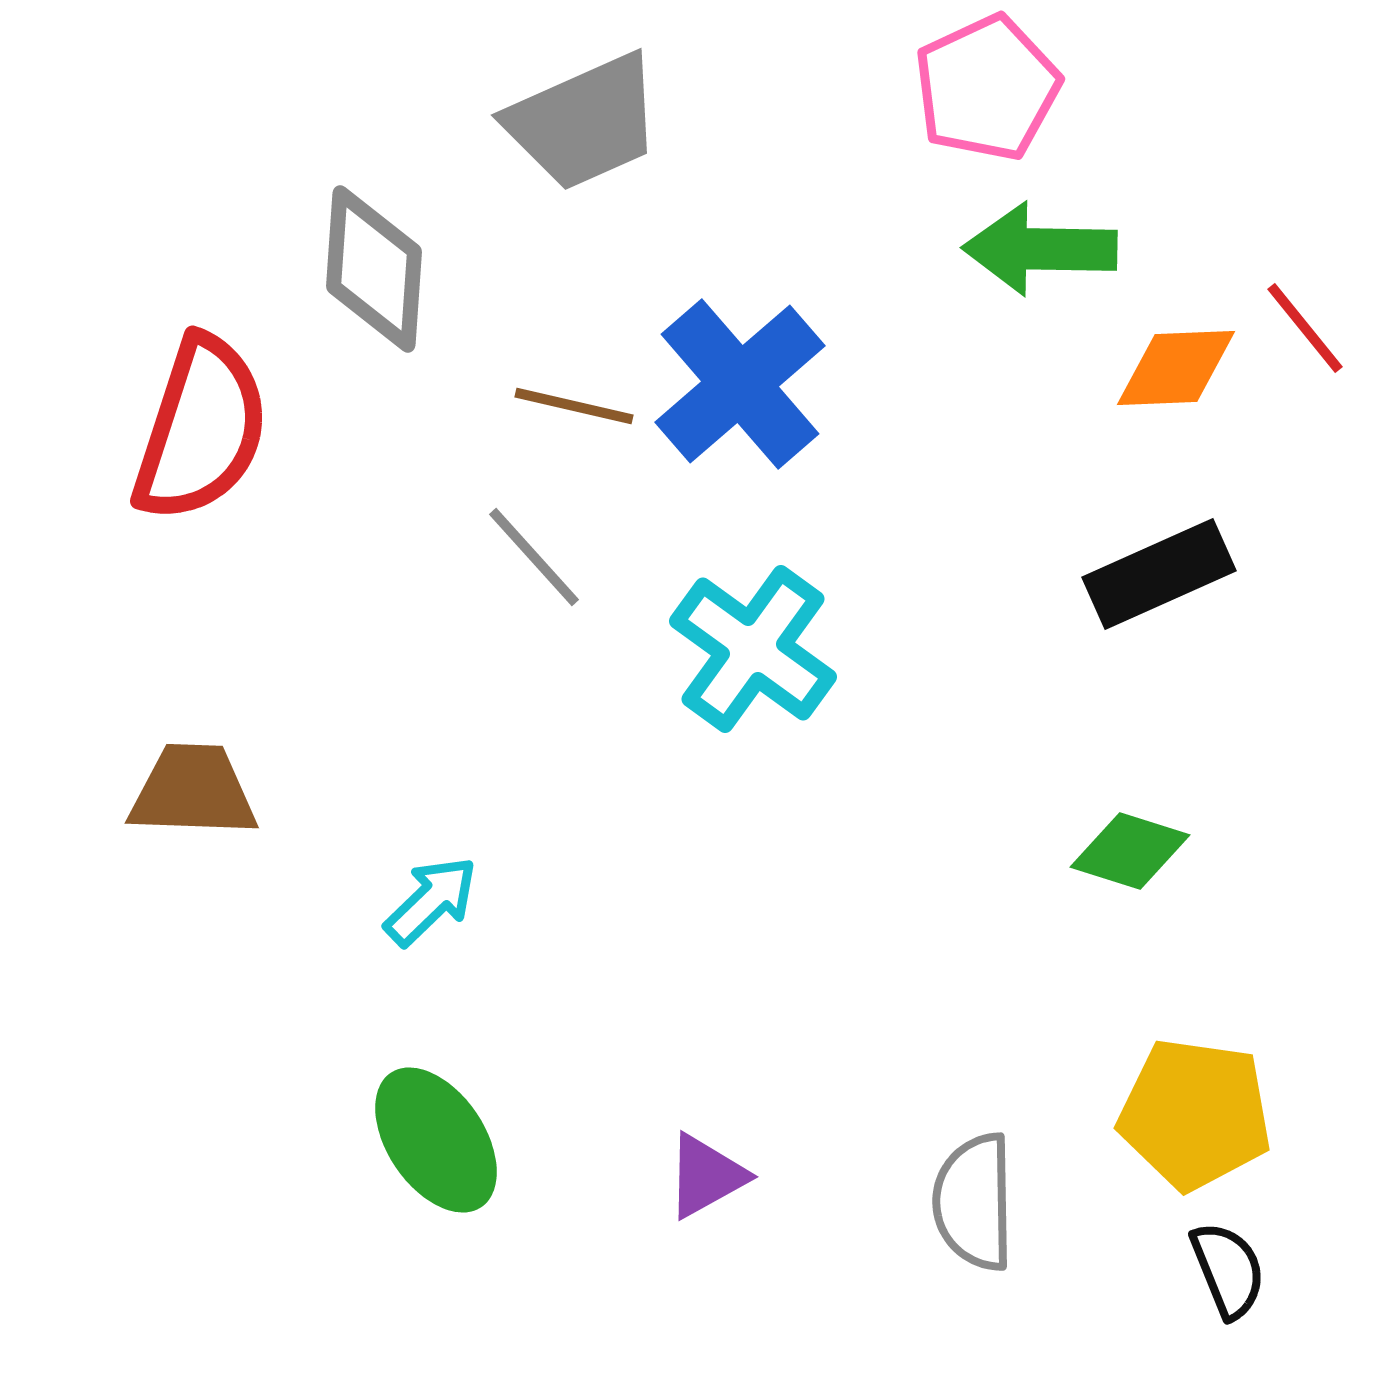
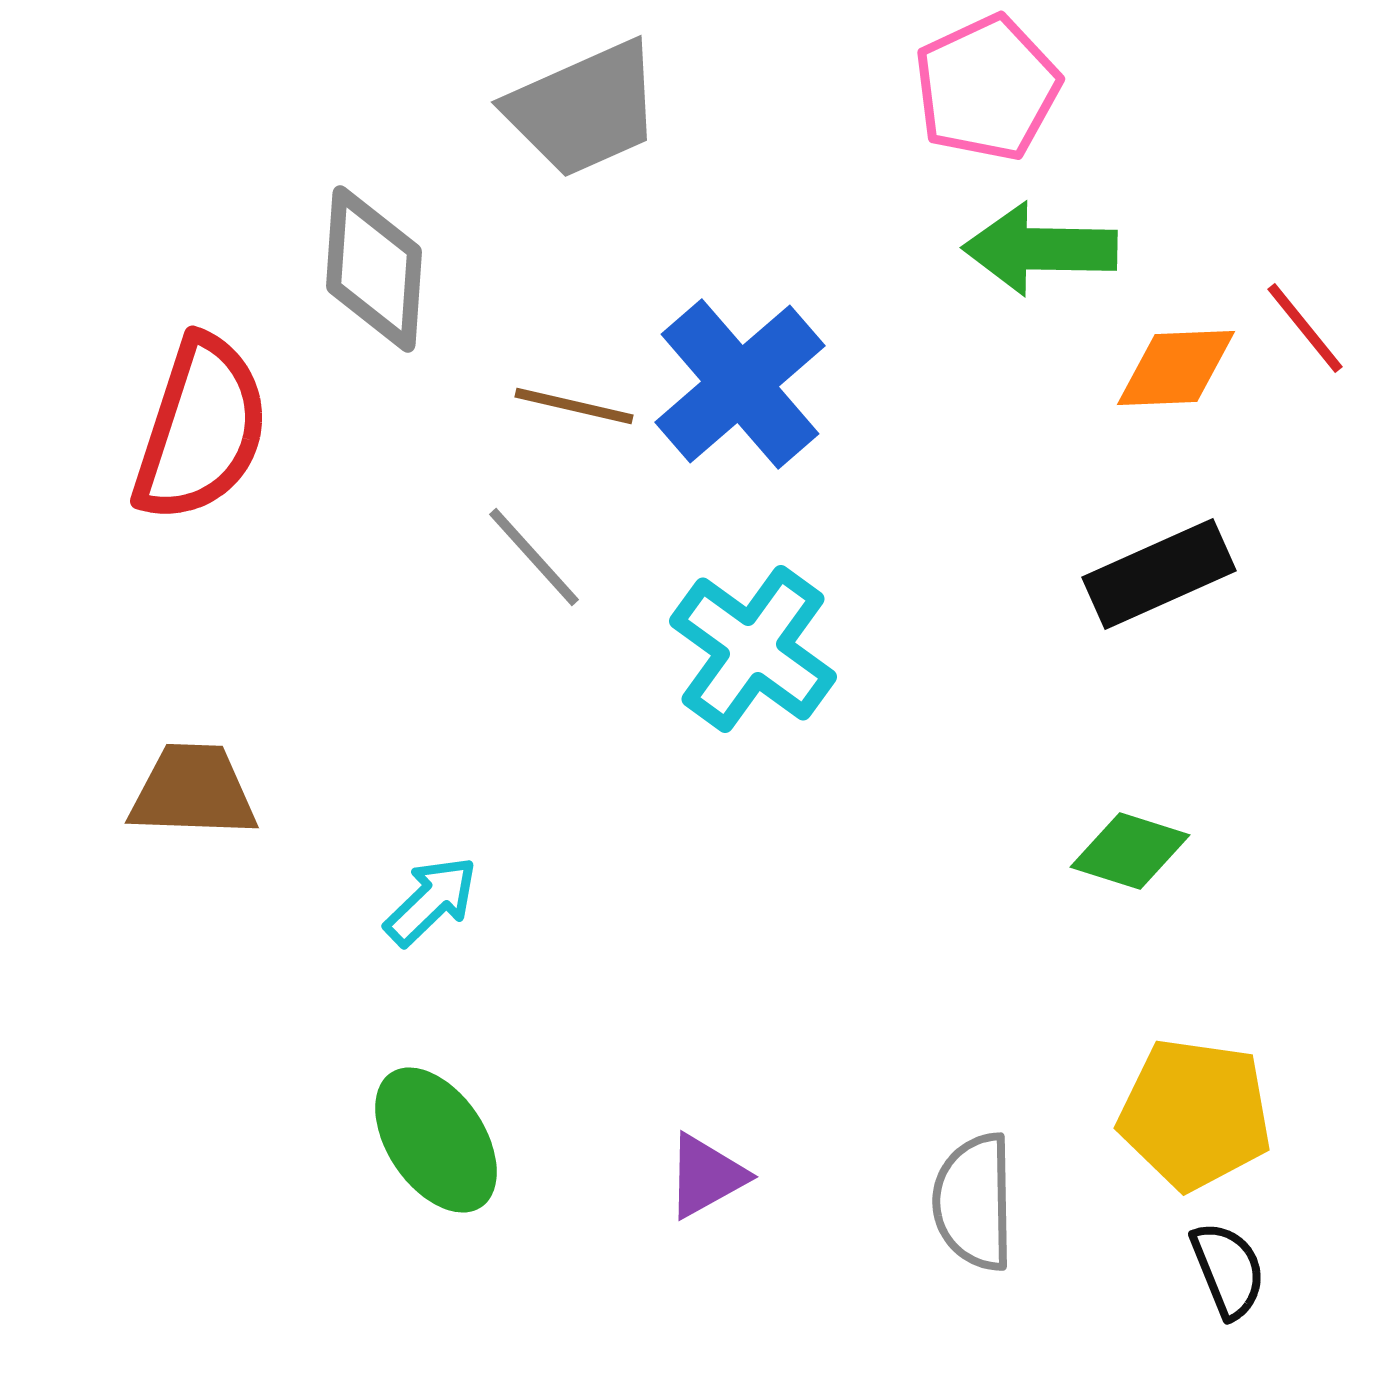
gray trapezoid: moved 13 px up
